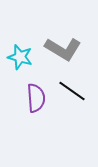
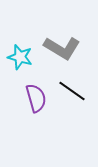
gray L-shape: moved 1 px left, 1 px up
purple semicircle: rotated 12 degrees counterclockwise
